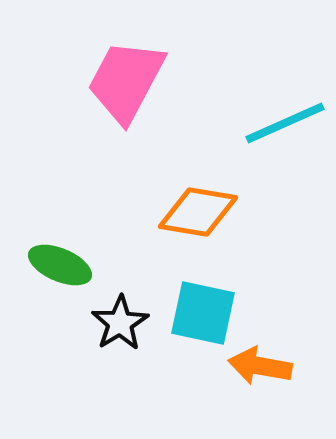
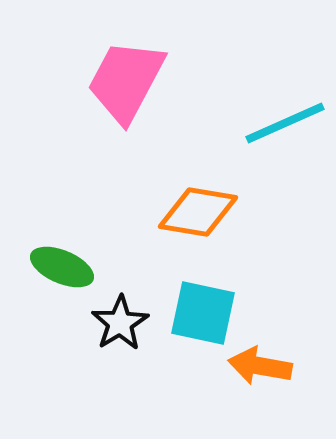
green ellipse: moved 2 px right, 2 px down
